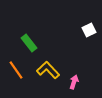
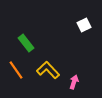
white square: moved 5 px left, 5 px up
green rectangle: moved 3 px left
